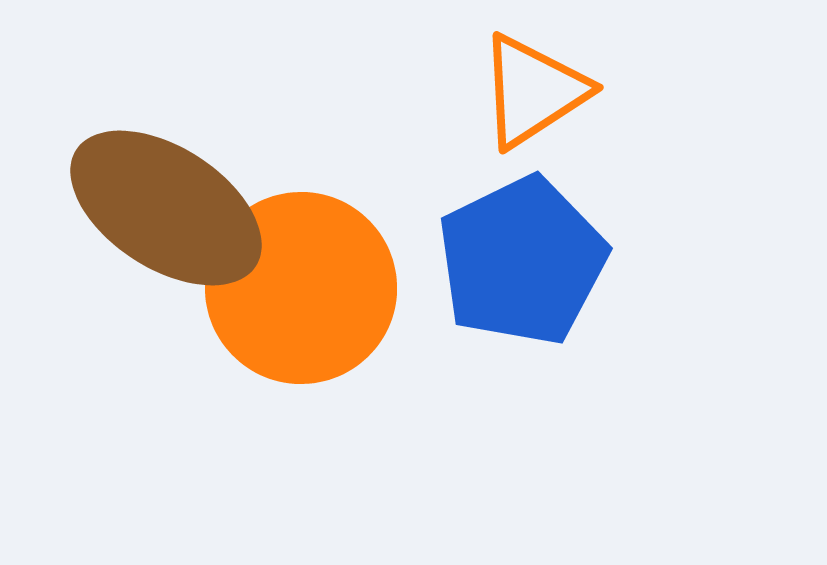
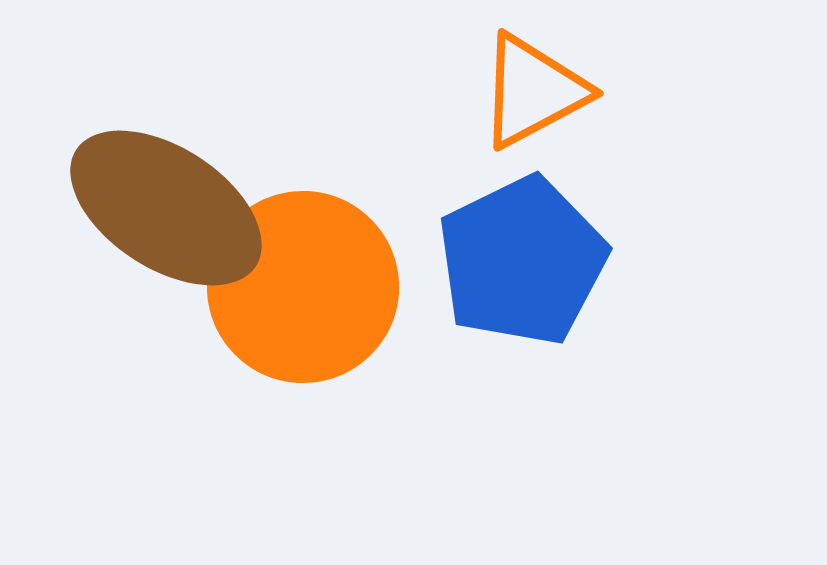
orange triangle: rotated 5 degrees clockwise
orange circle: moved 2 px right, 1 px up
